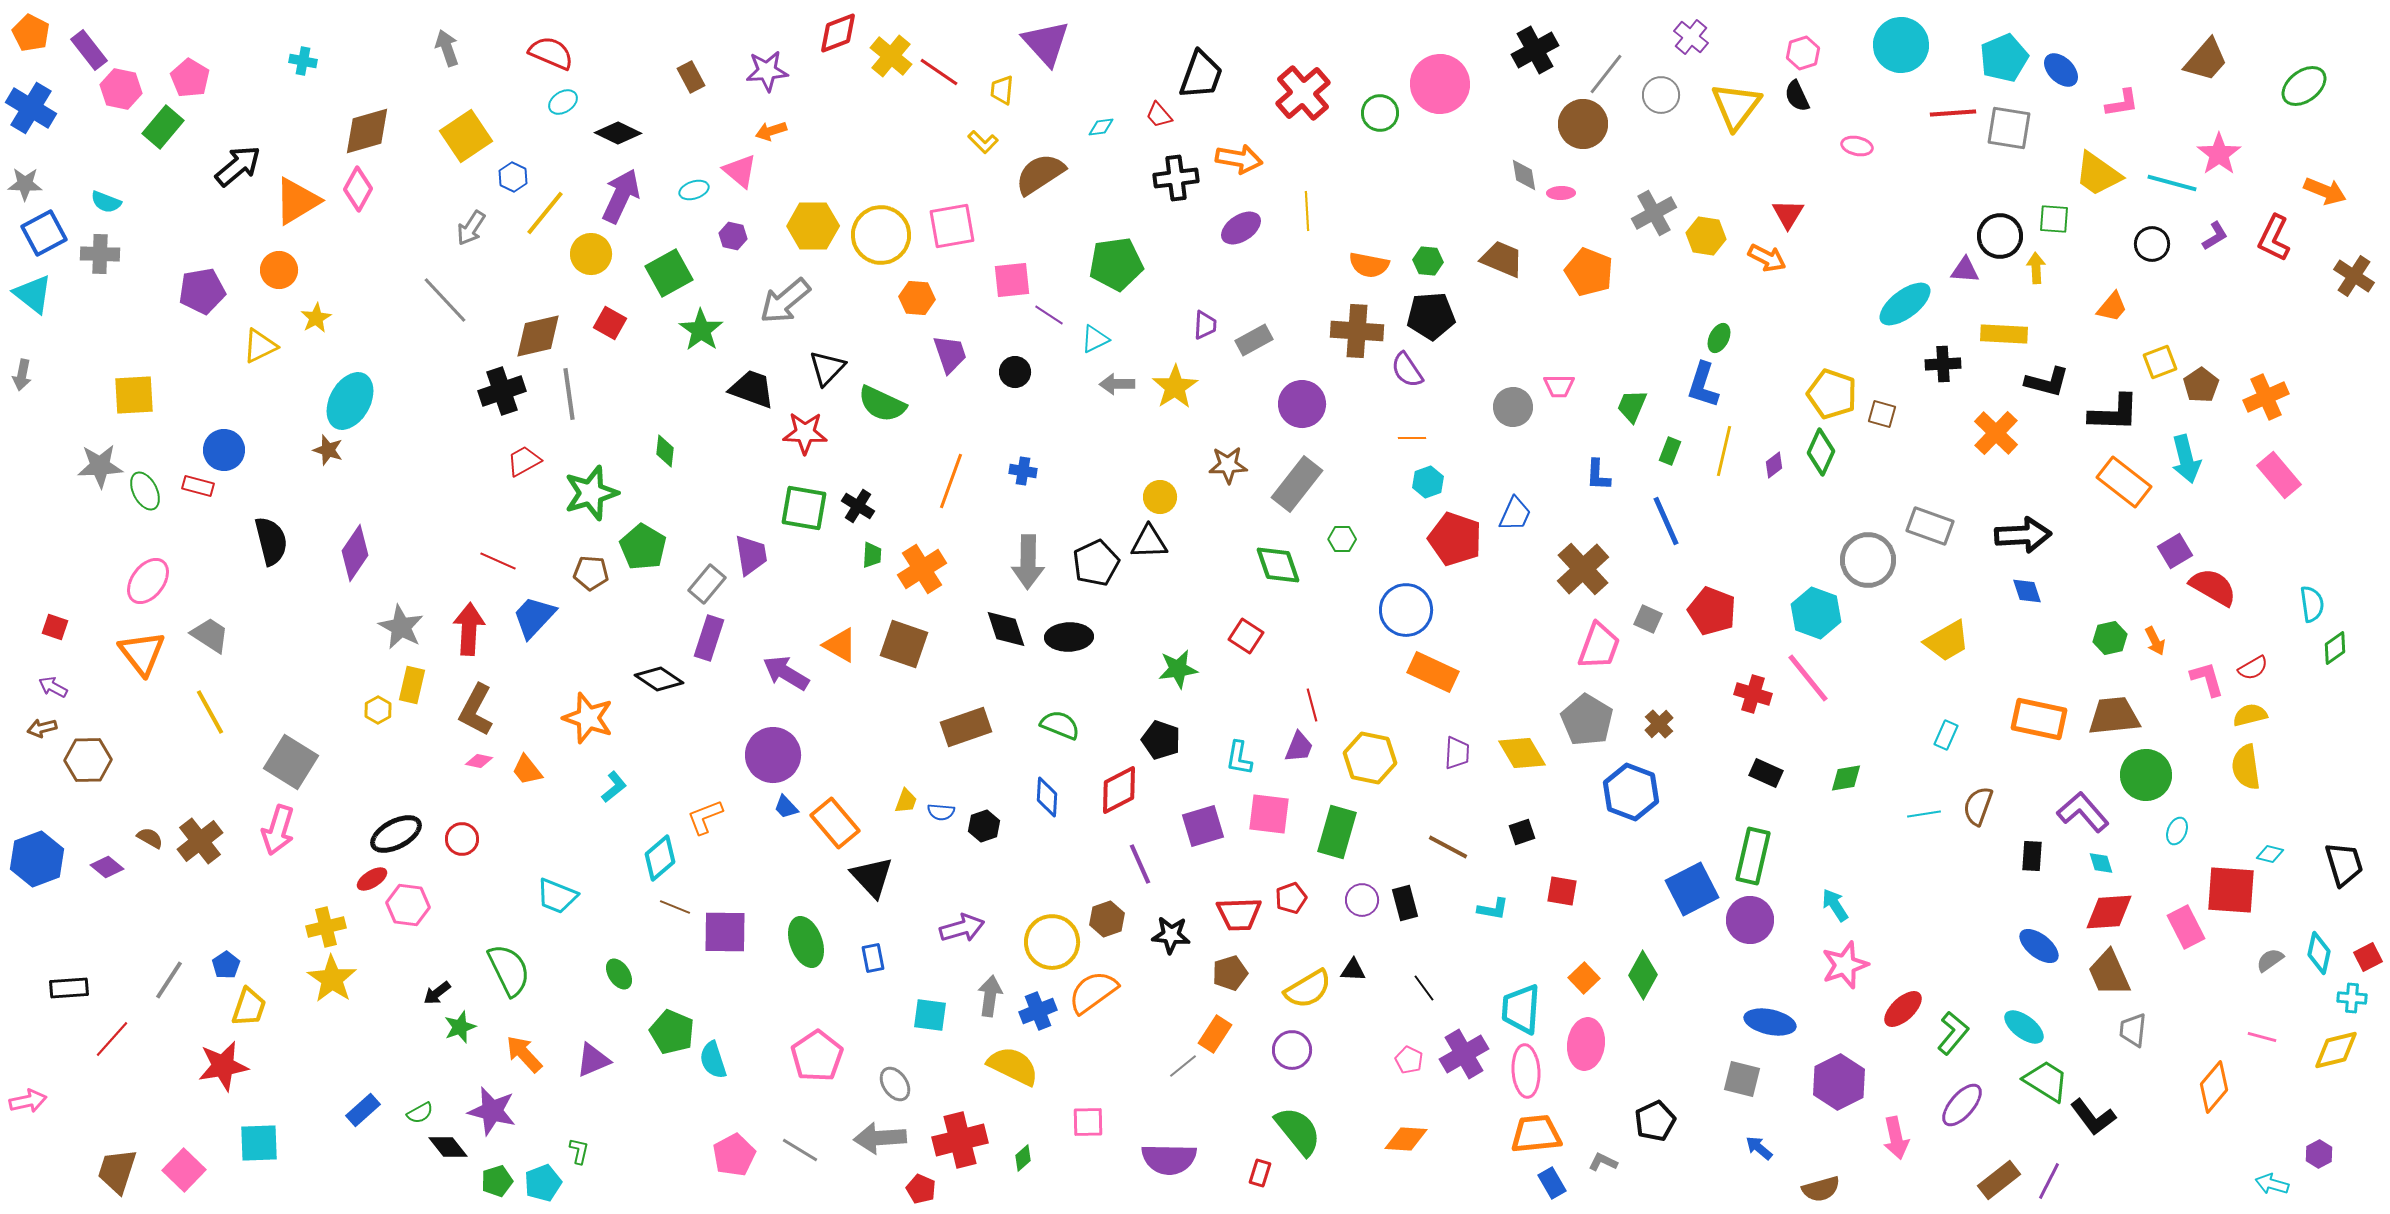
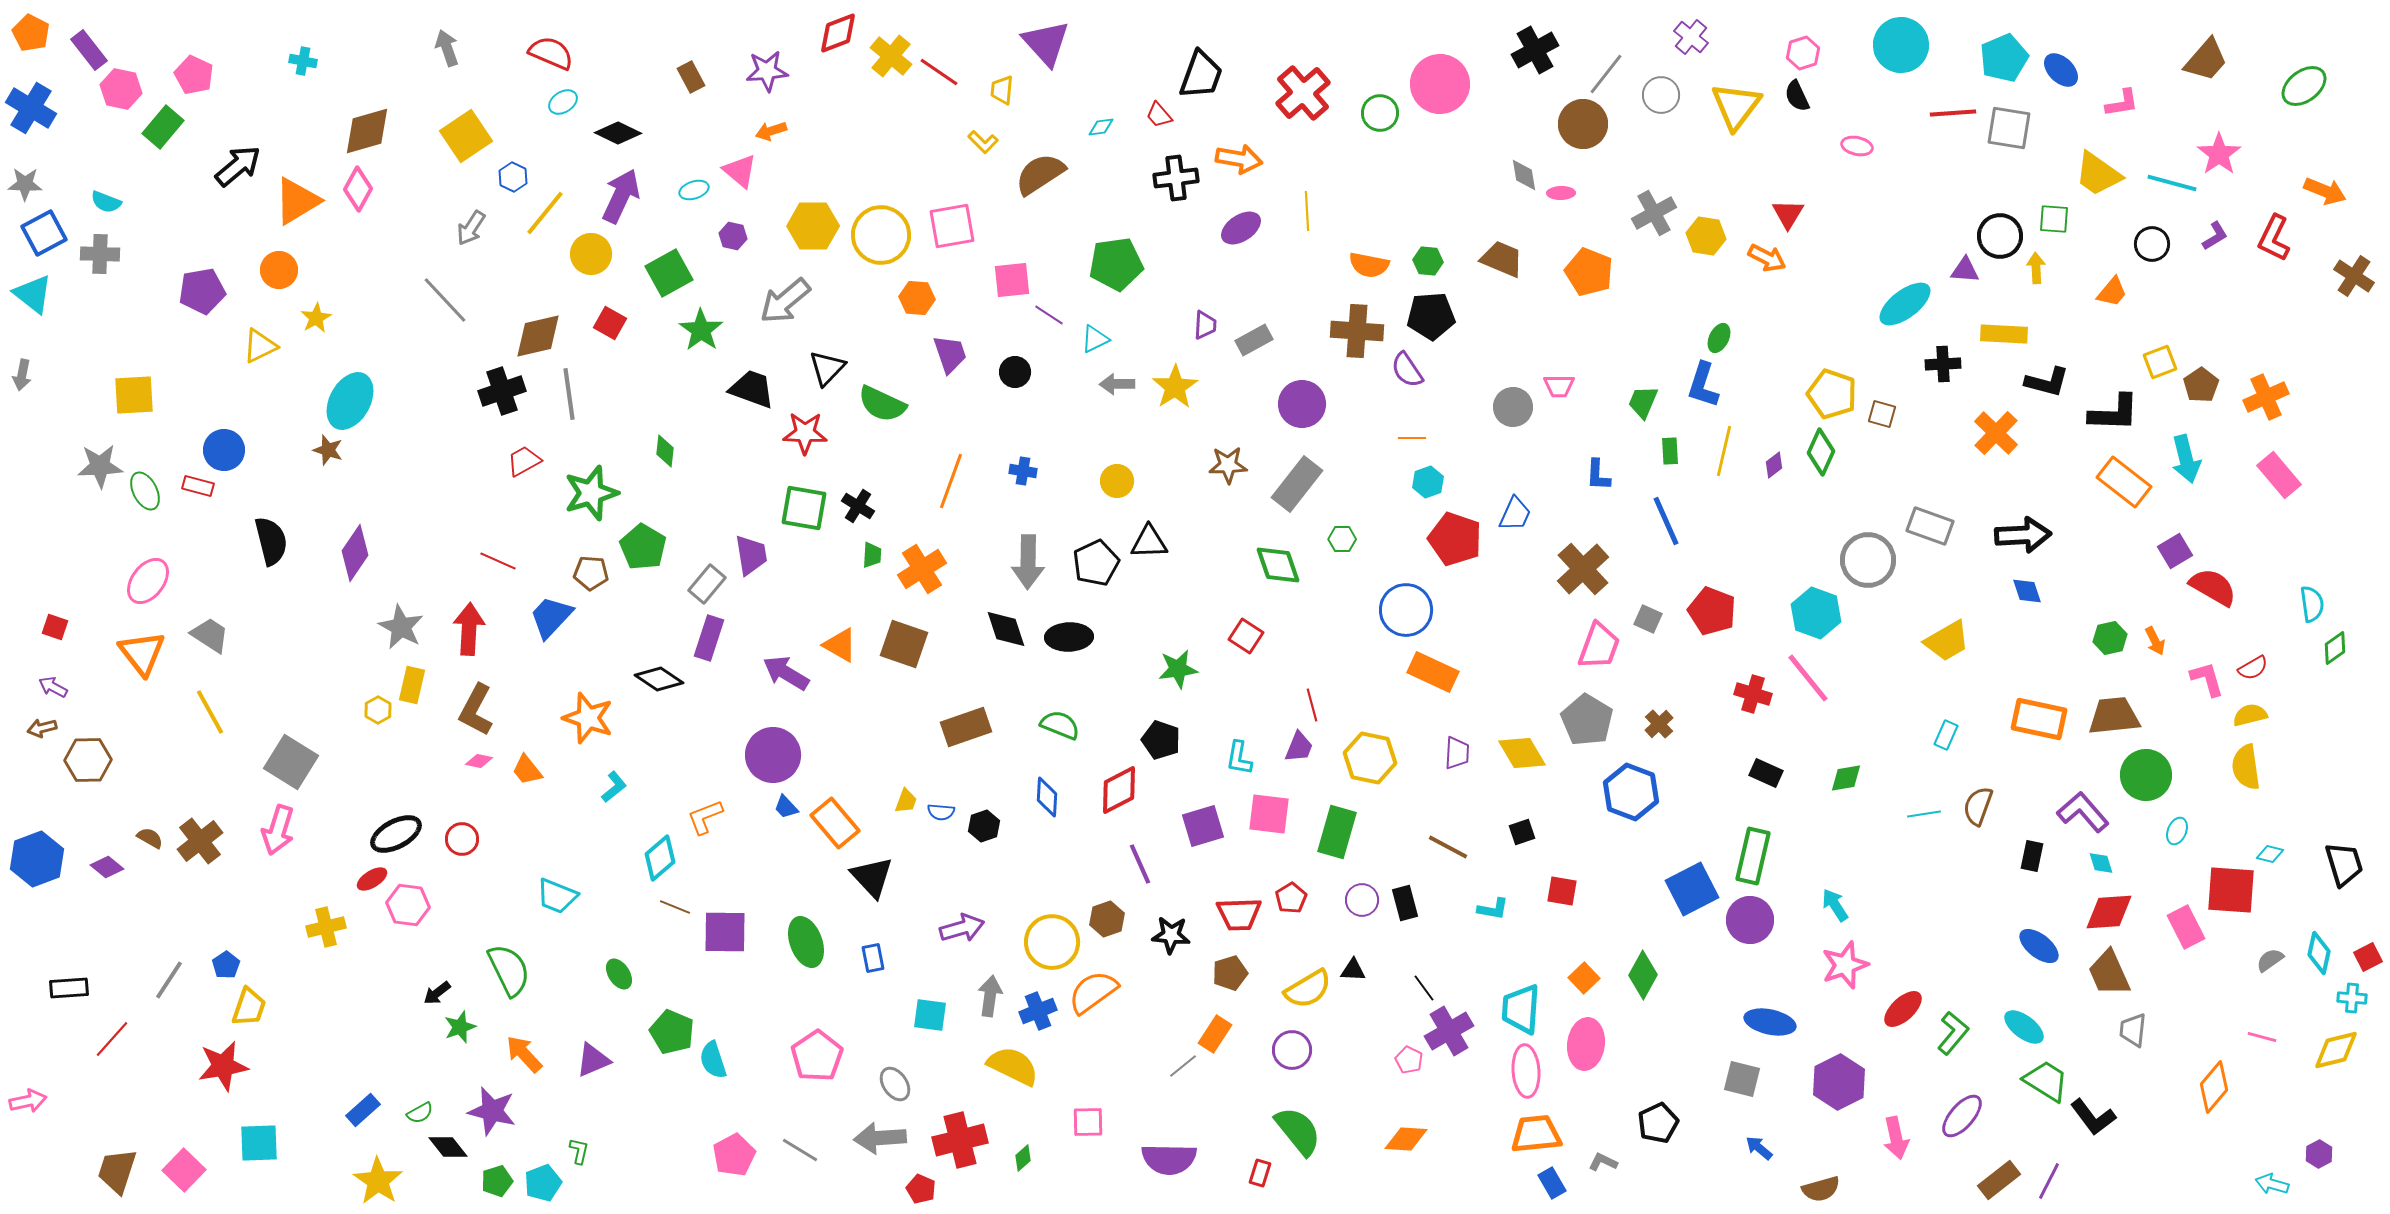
pink pentagon at (190, 78): moved 4 px right, 3 px up; rotated 6 degrees counterclockwise
orange trapezoid at (2112, 307): moved 15 px up
green trapezoid at (1632, 406): moved 11 px right, 4 px up
green rectangle at (1670, 451): rotated 24 degrees counterclockwise
yellow circle at (1160, 497): moved 43 px left, 16 px up
blue trapezoid at (534, 617): moved 17 px right
black rectangle at (2032, 856): rotated 8 degrees clockwise
red pentagon at (1291, 898): rotated 12 degrees counterclockwise
yellow star at (332, 979): moved 46 px right, 202 px down
purple cross at (1464, 1054): moved 15 px left, 23 px up
purple ellipse at (1962, 1105): moved 11 px down
black pentagon at (1655, 1121): moved 3 px right, 2 px down
